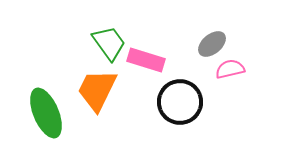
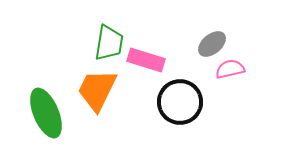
green trapezoid: rotated 45 degrees clockwise
